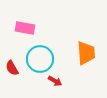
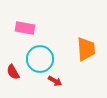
orange trapezoid: moved 4 px up
red semicircle: moved 1 px right, 4 px down
